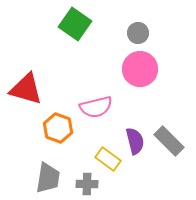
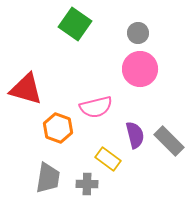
purple semicircle: moved 6 px up
